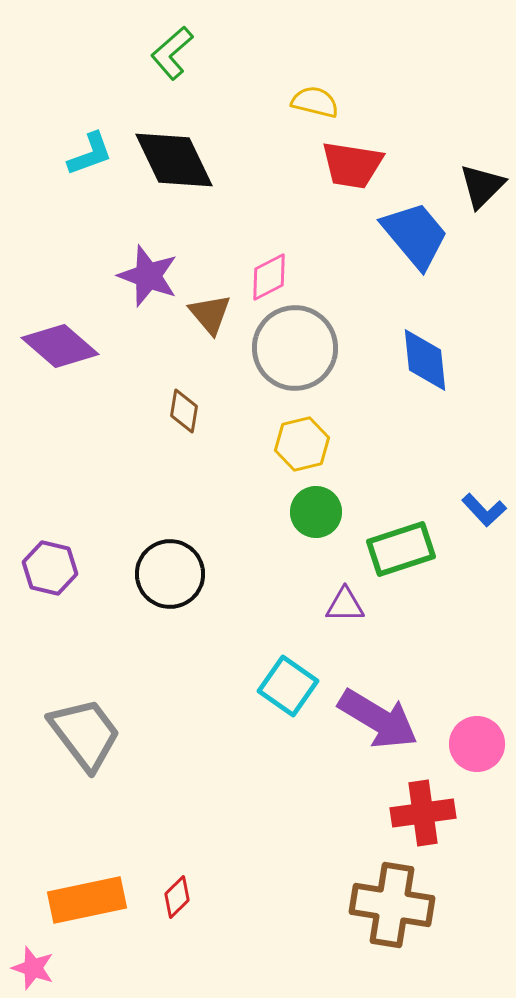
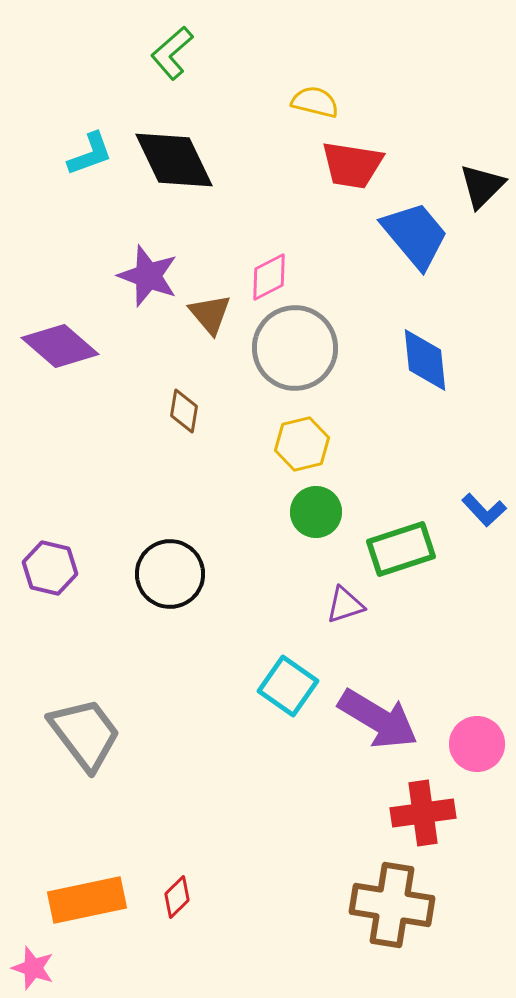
purple triangle: rotated 18 degrees counterclockwise
